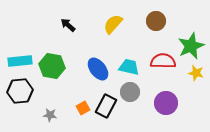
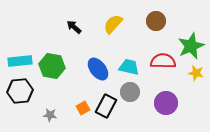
black arrow: moved 6 px right, 2 px down
